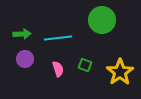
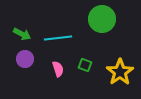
green circle: moved 1 px up
green arrow: rotated 30 degrees clockwise
